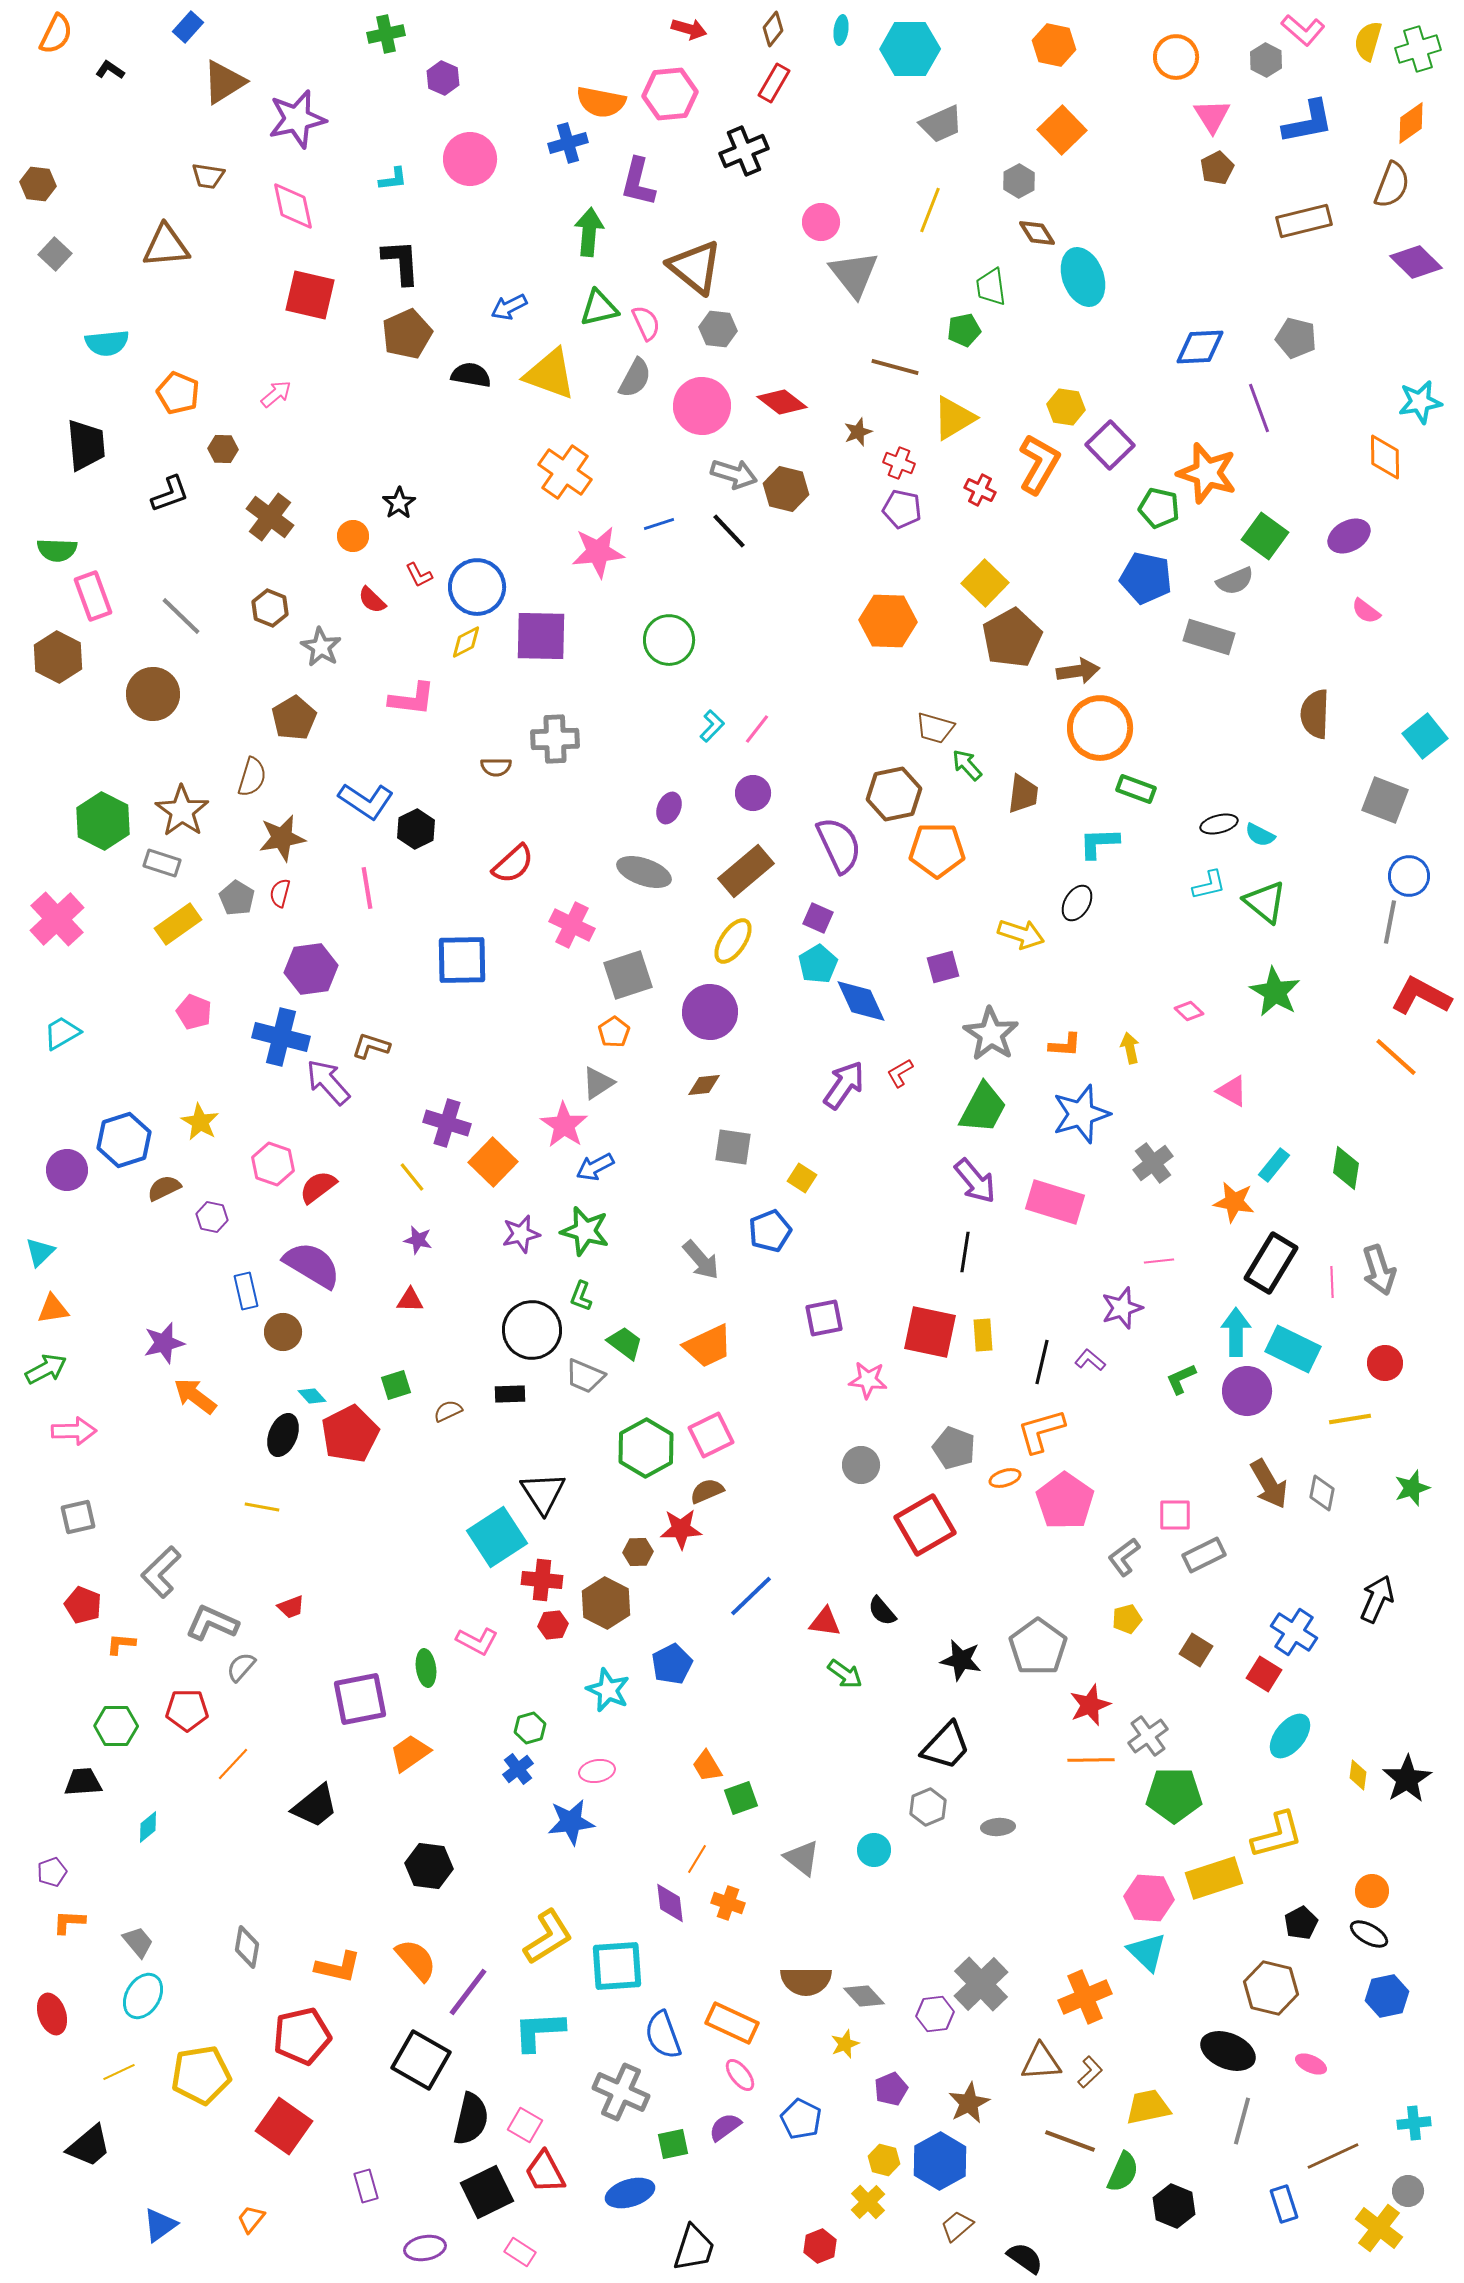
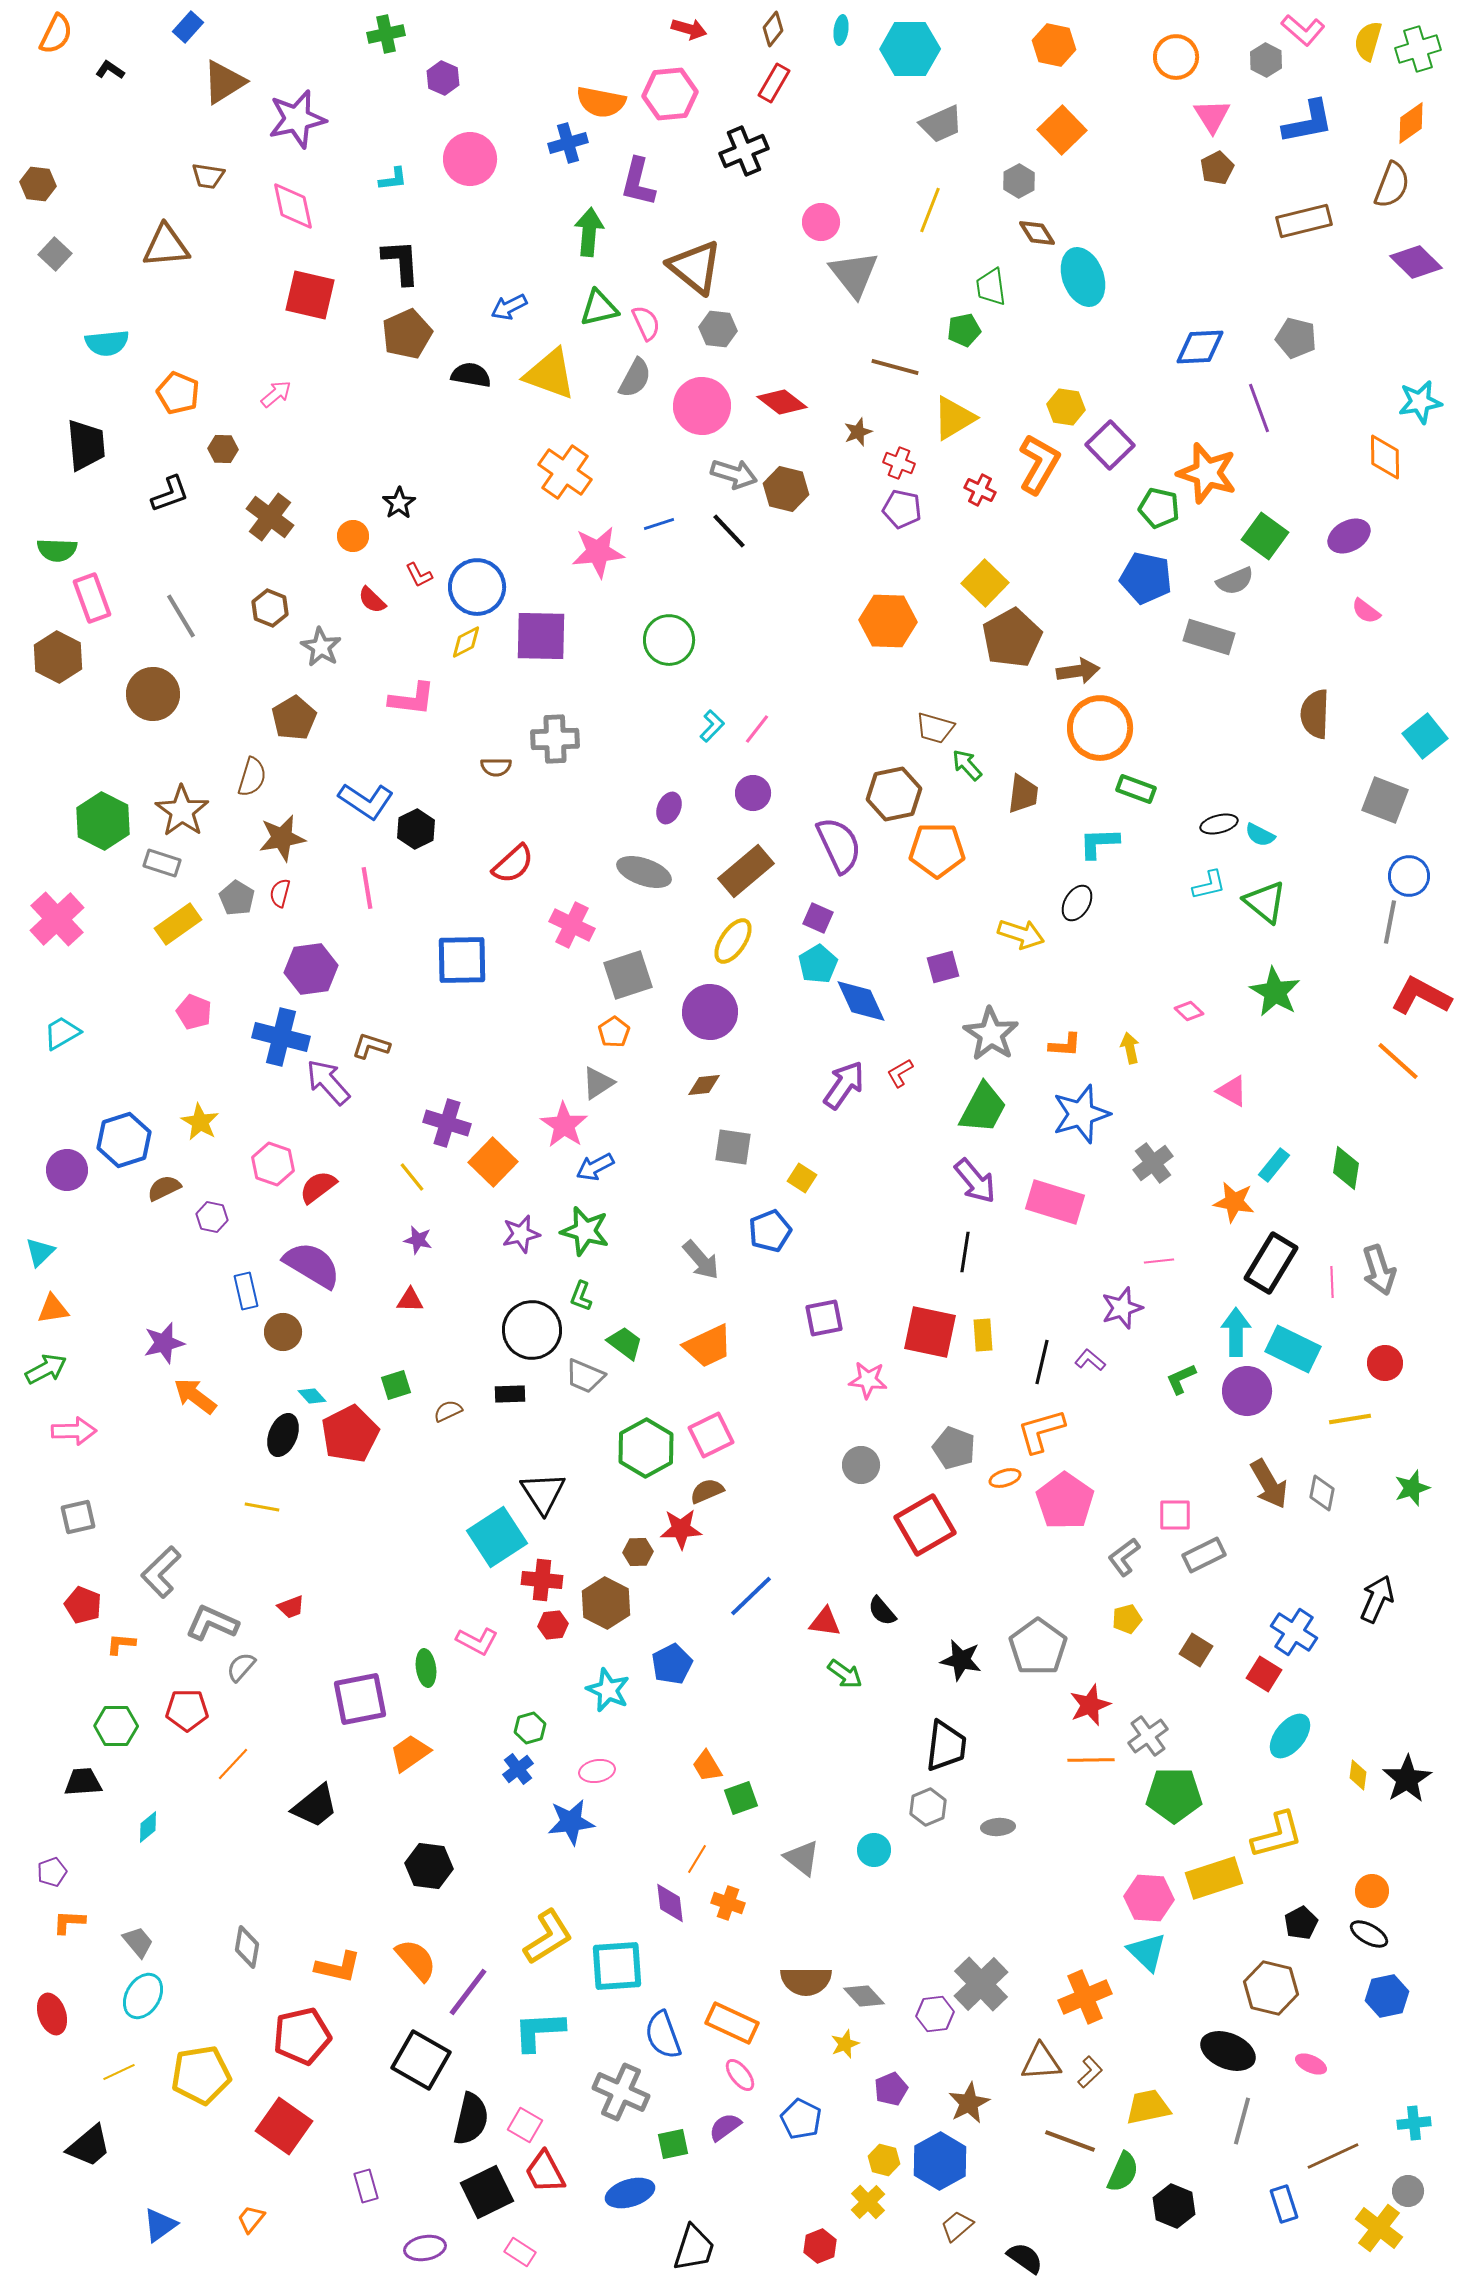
pink rectangle at (93, 596): moved 1 px left, 2 px down
gray line at (181, 616): rotated 15 degrees clockwise
orange line at (1396, 1057): moved 2 px right, 4 px down
black trapezoid at (946, 1746): rotated 36 degrees counterclockwise
